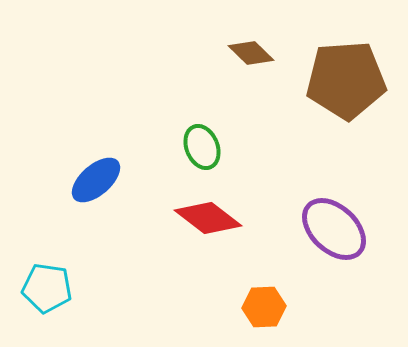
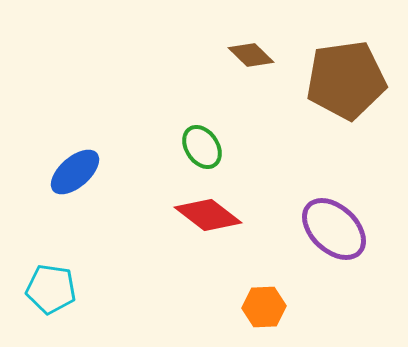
brown diamond: moved 2 px down
brown pentagon: rotated 4 degrees counterclockwise
green ellipse: rotated 12 degrees counterclockwise
blue ellipse: moved 21 px left, 8 px up
red diamond: moved 3 px up
cyan pentagon: moved 4 px right, 1 px down
